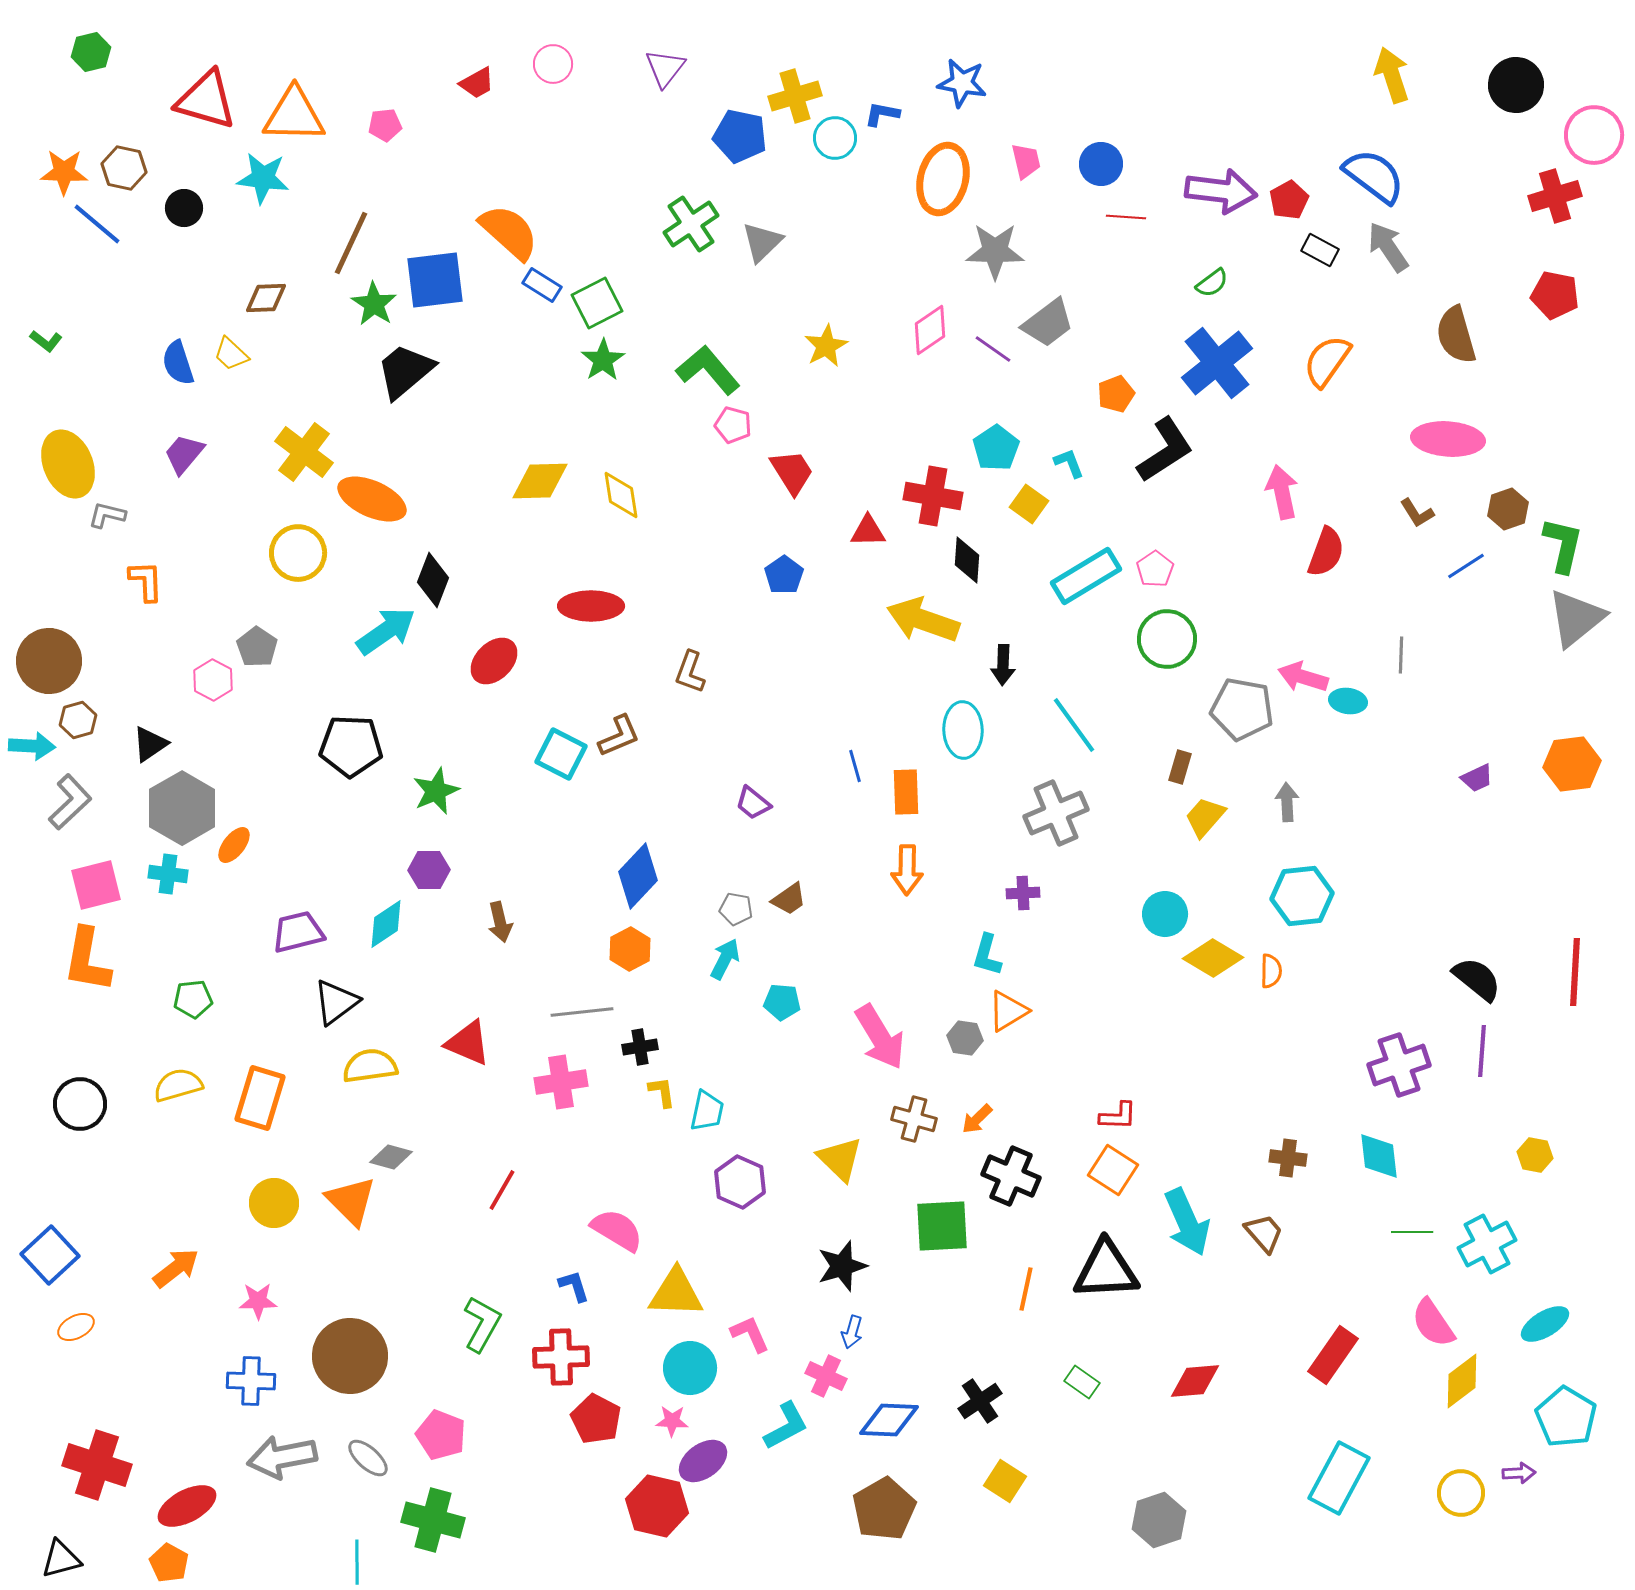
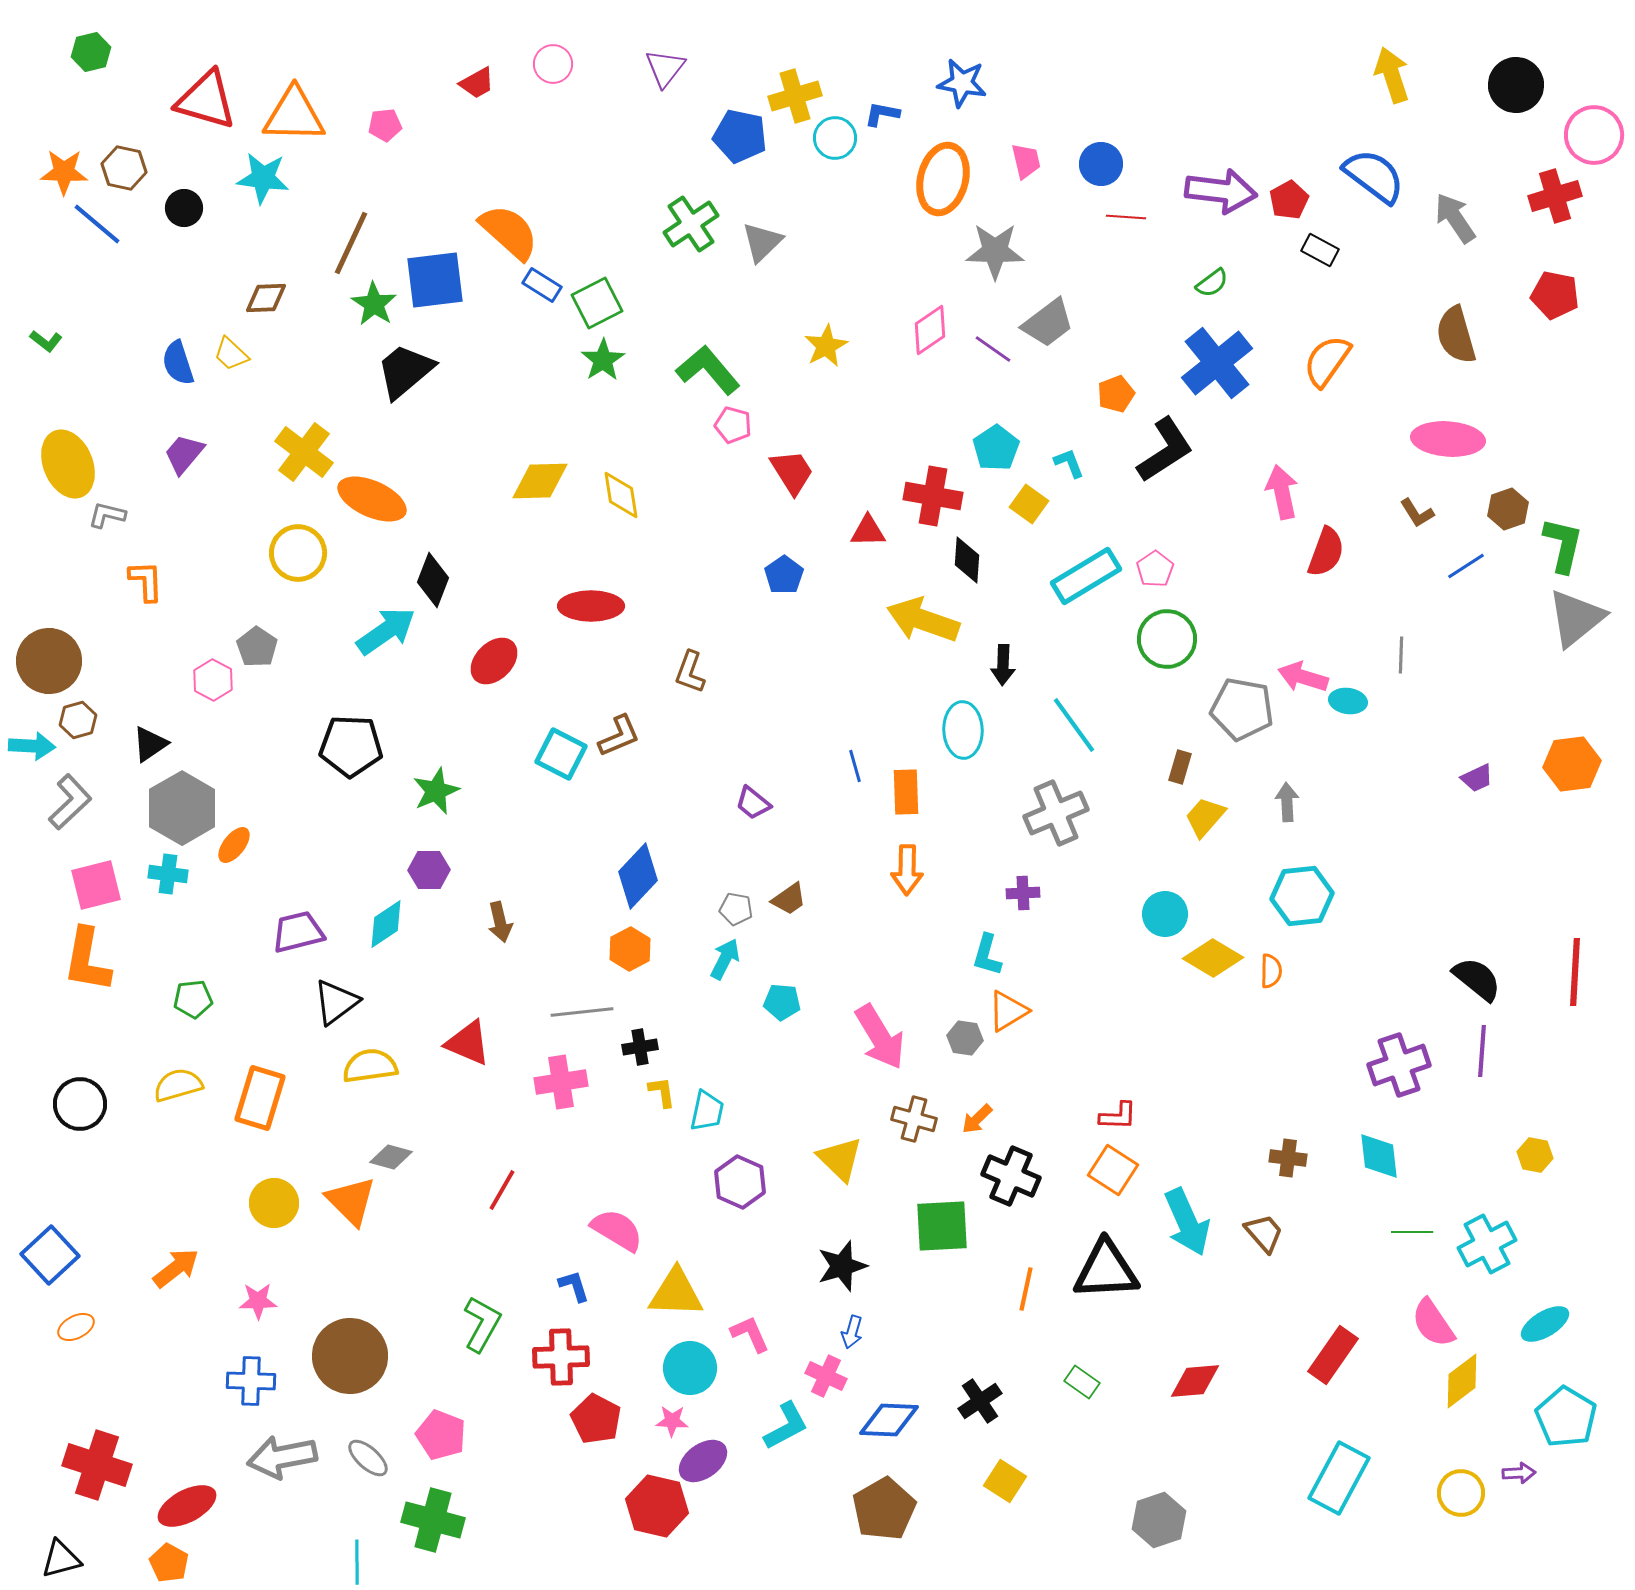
gray arrow at (1388, 247): moved 67 px right, 29 px up
